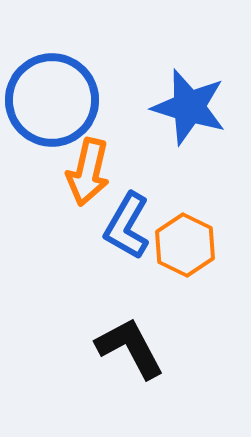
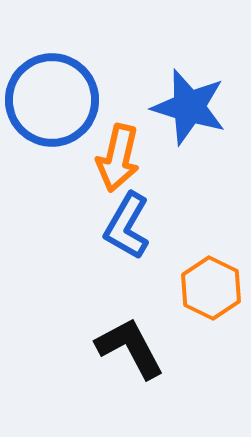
orange arrow: moved 30 px right, 14 px up
orange hexagon: moved 26 px right, 43 px down
